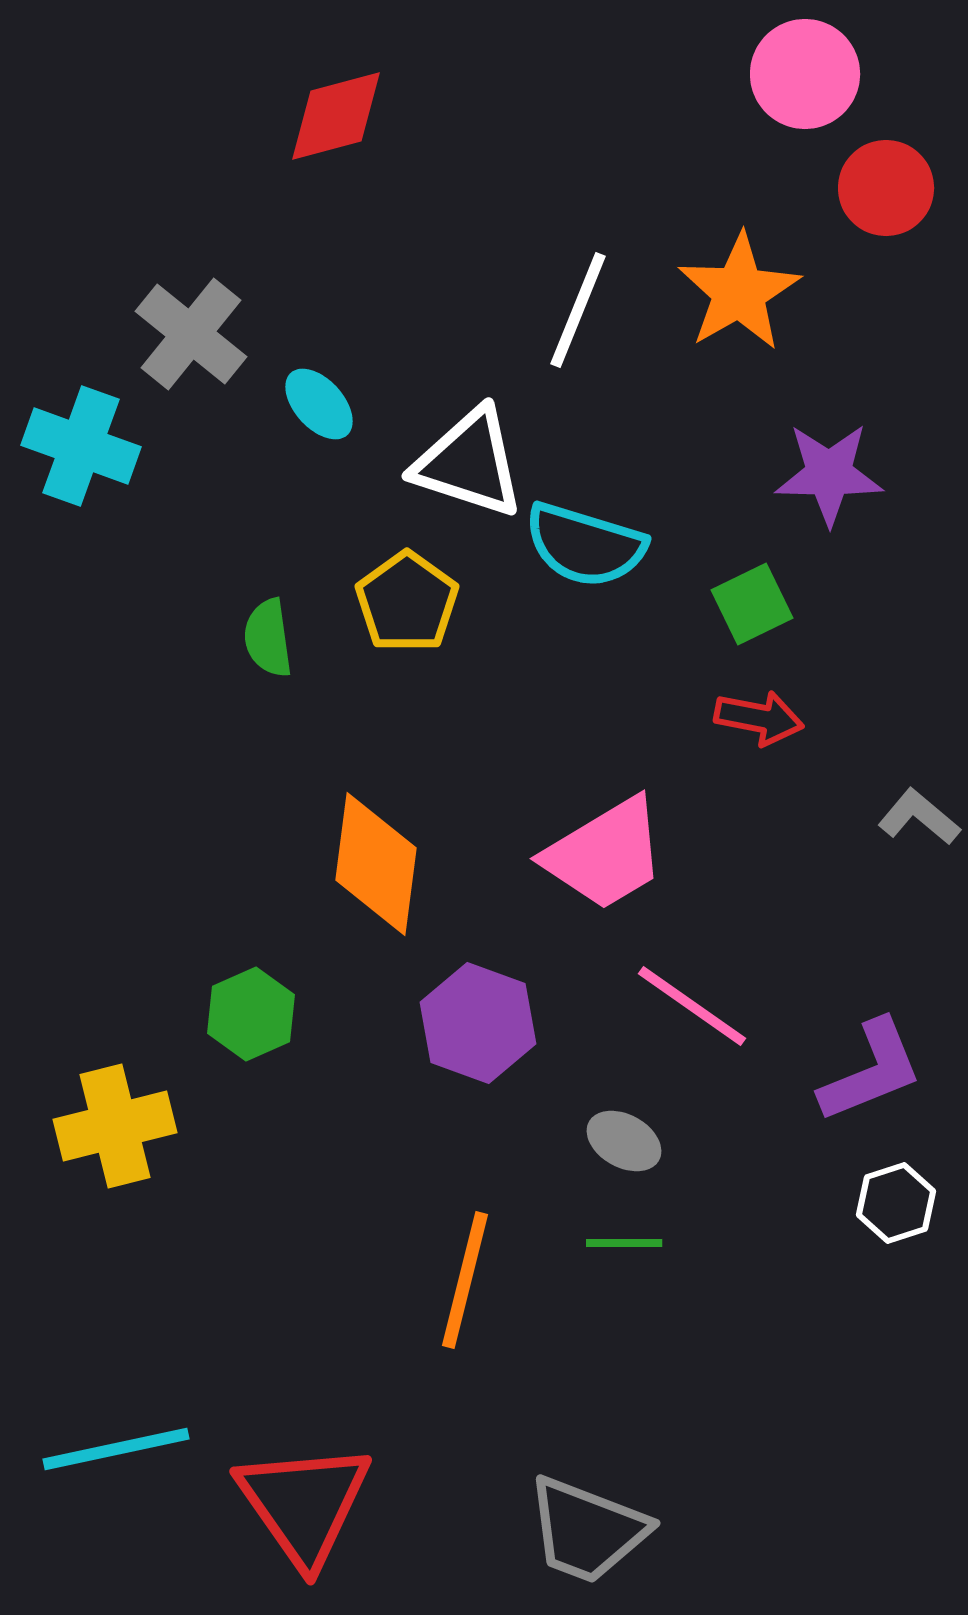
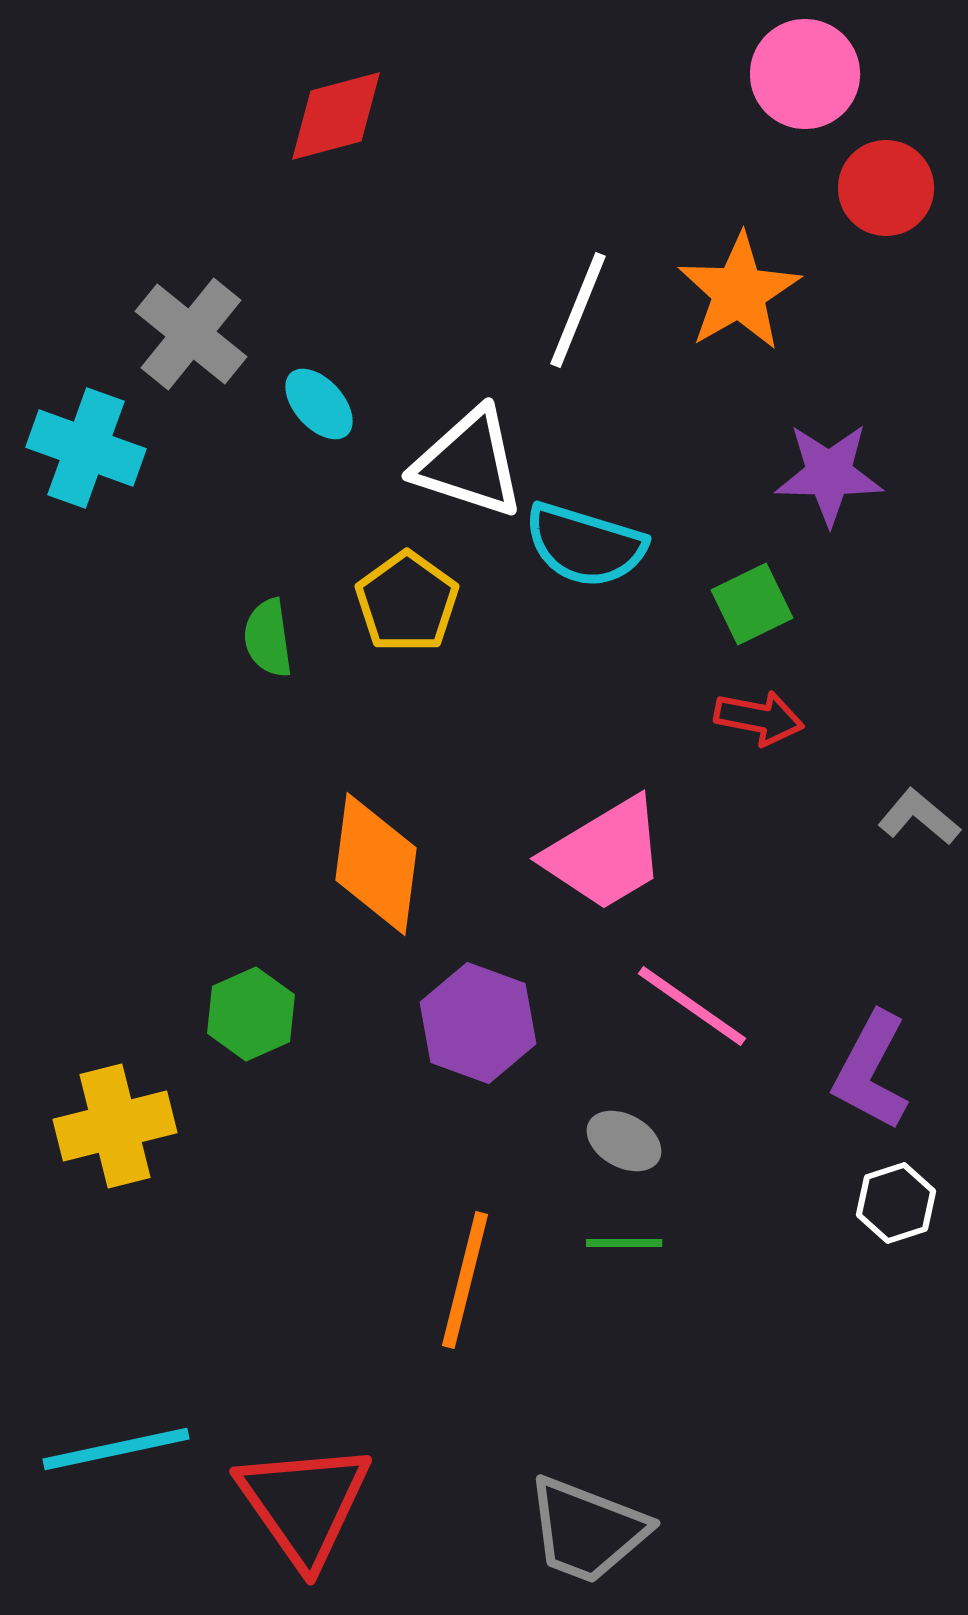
cyan cross: moved 5 px right, 2 px down
purple L-shape: rotated 140 degrees clockwise
